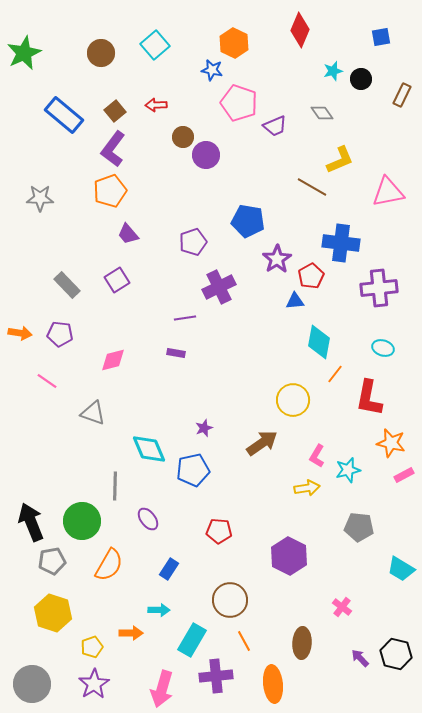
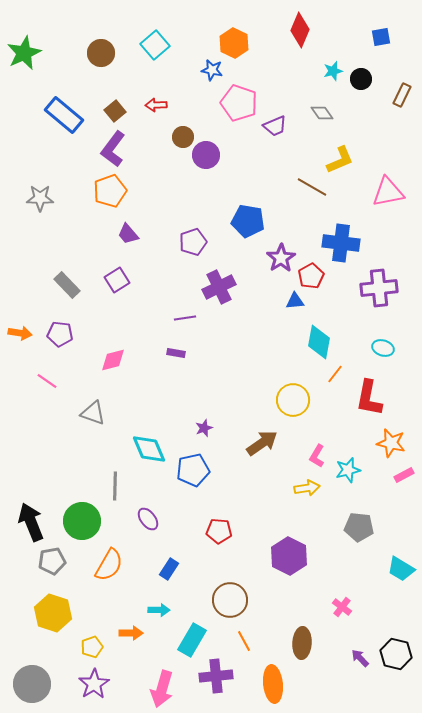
purple star at (277, 259): moved 4 px right, 1 px up
